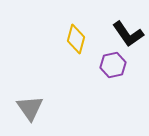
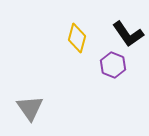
yellow diamond: moved 1 px right, 1 px up
purple hexagon: rotated 25 degrees counterclockwise
